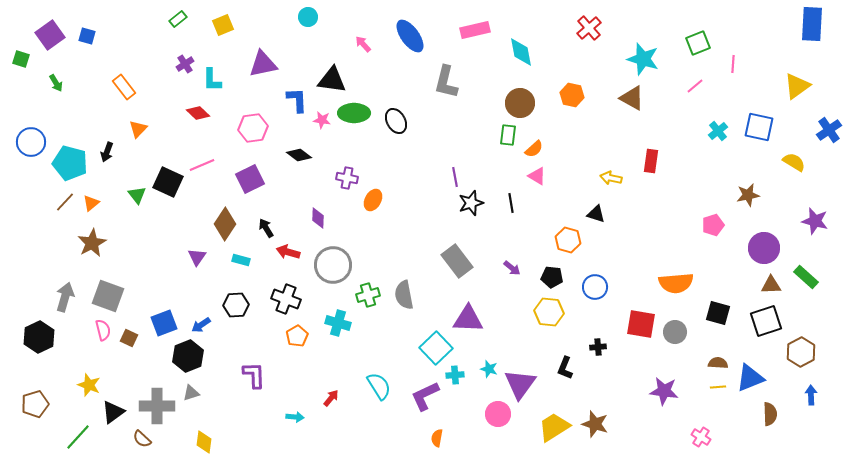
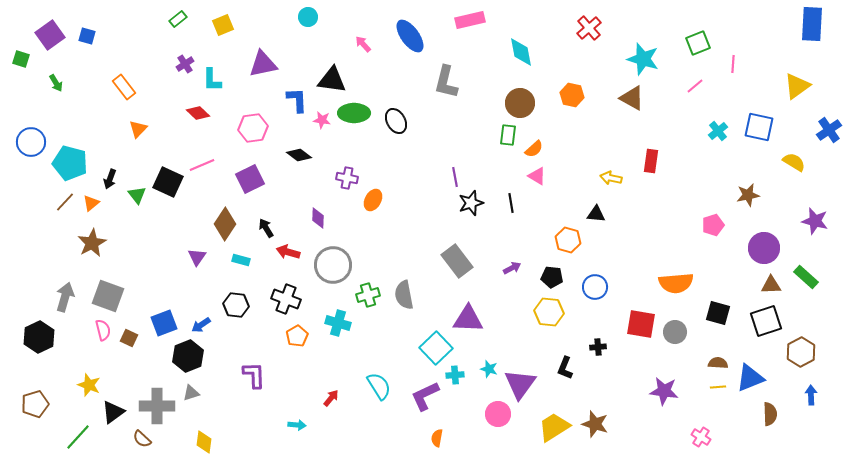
pink rectangle at (475, 30): moved 5 px left, 10 px up
black arrow at (107, 152): moved 3 px right, 27 px down
black triangle at (596, 214): rotated 12 degrees counterclockwise
purple arrow at (512, 268): rotated 66 degrees counterclockwise
black hexagon at (236, 305): rotated 10 degrees clockwise
cyan arrow at (295, 417): moved 2 px right, 8 px down
